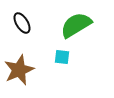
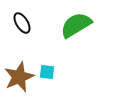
cyan square: moved 15 px left, 15 px down
brown star: moved 7 px down
